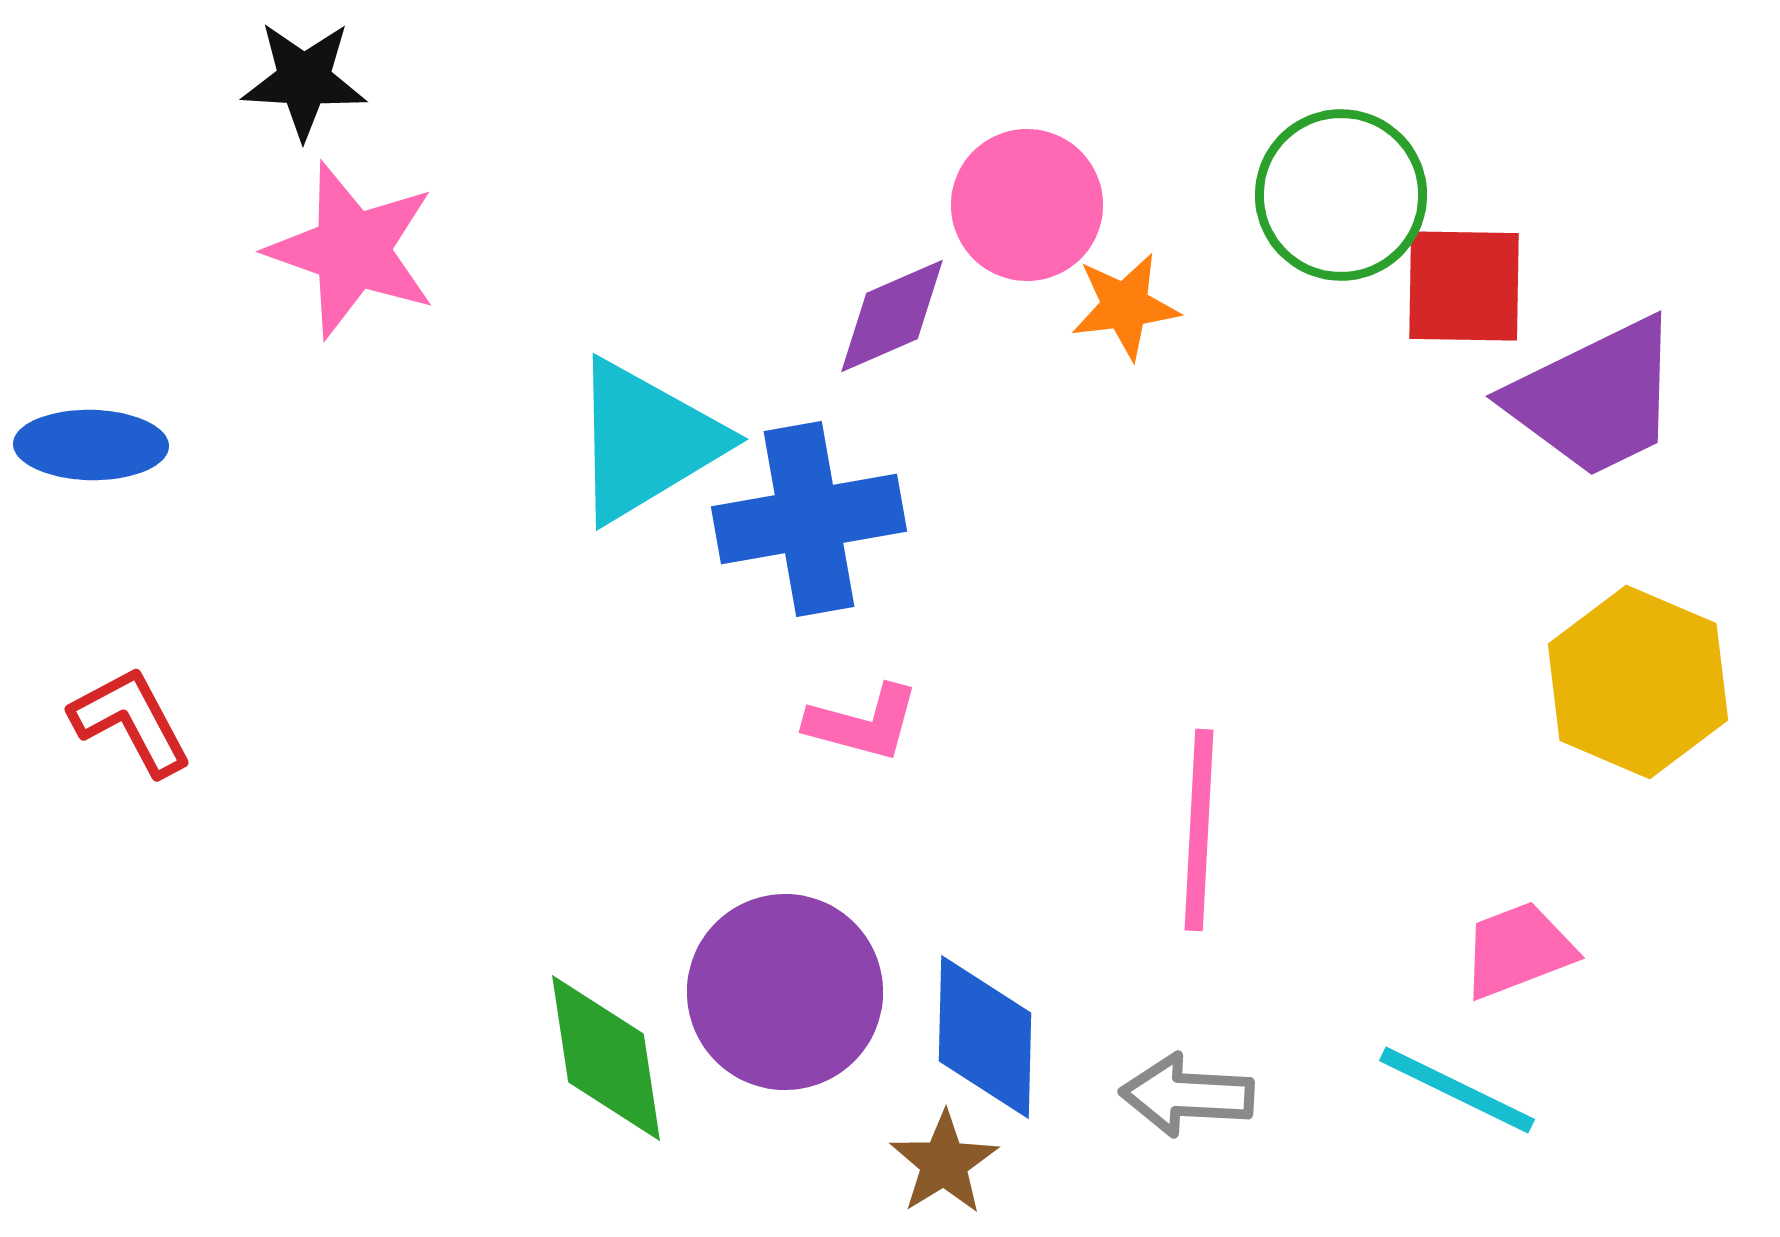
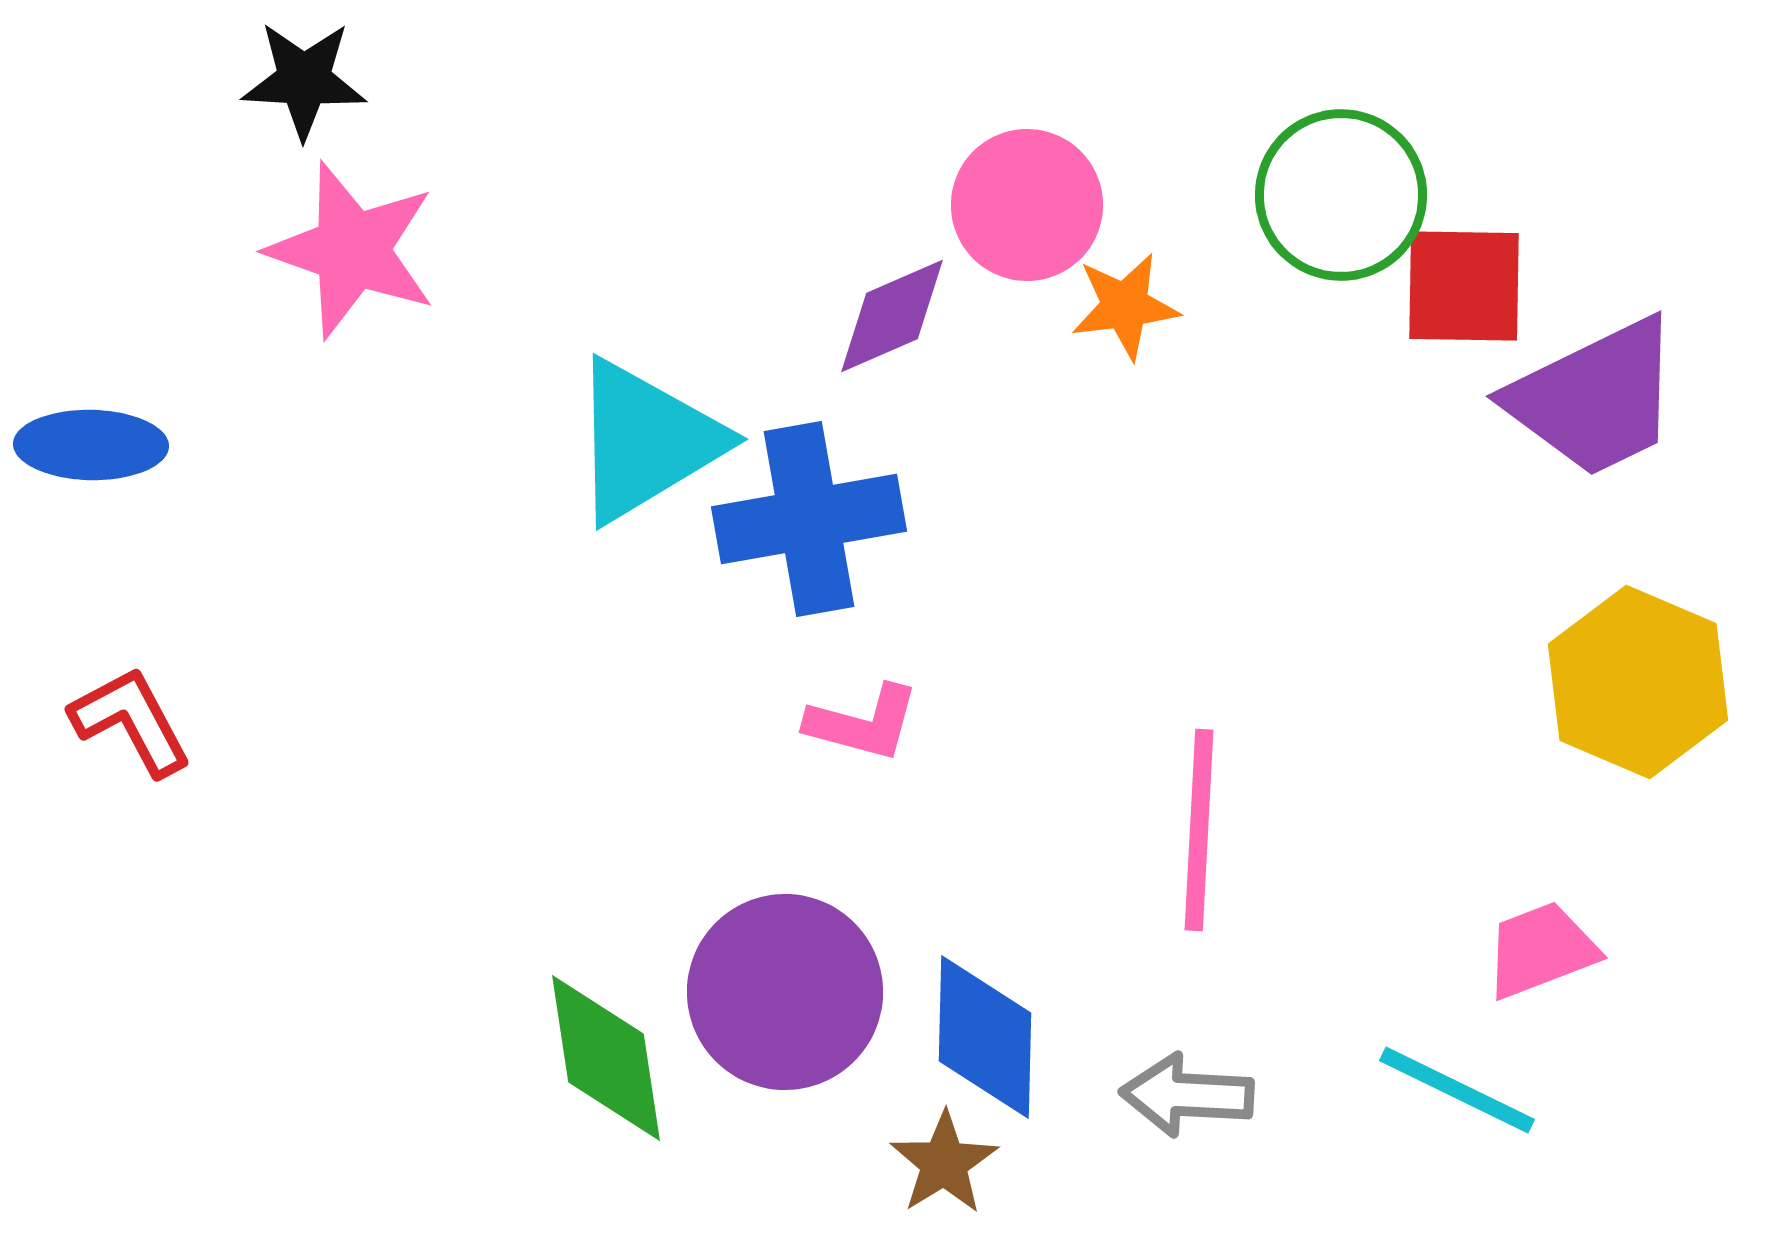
pink trapezoid: moved 23 px right
